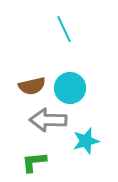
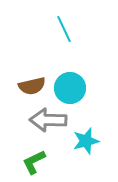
green L-shape: rotated 20 degrees counterclockwise
